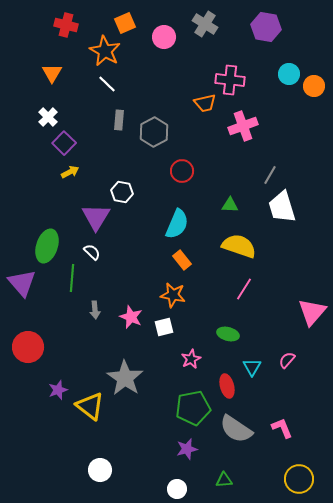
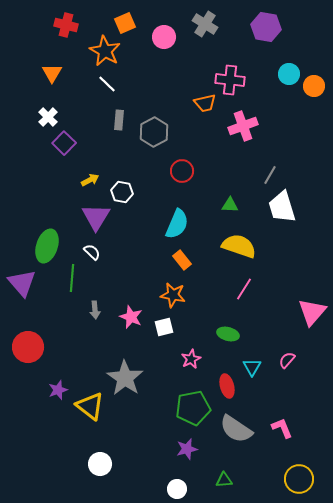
yellow arrow at (70, 172): moved 20 px right, 8 px down
white circle at (100, 470): moved 6 px up
